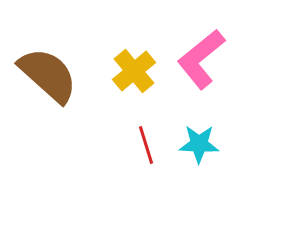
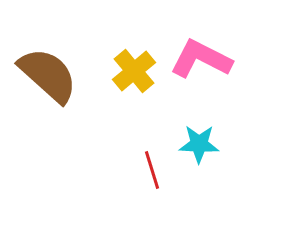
pink L-shape: rotated 66 degrees clockwise
red line: moved 6 px right, 25 px down
